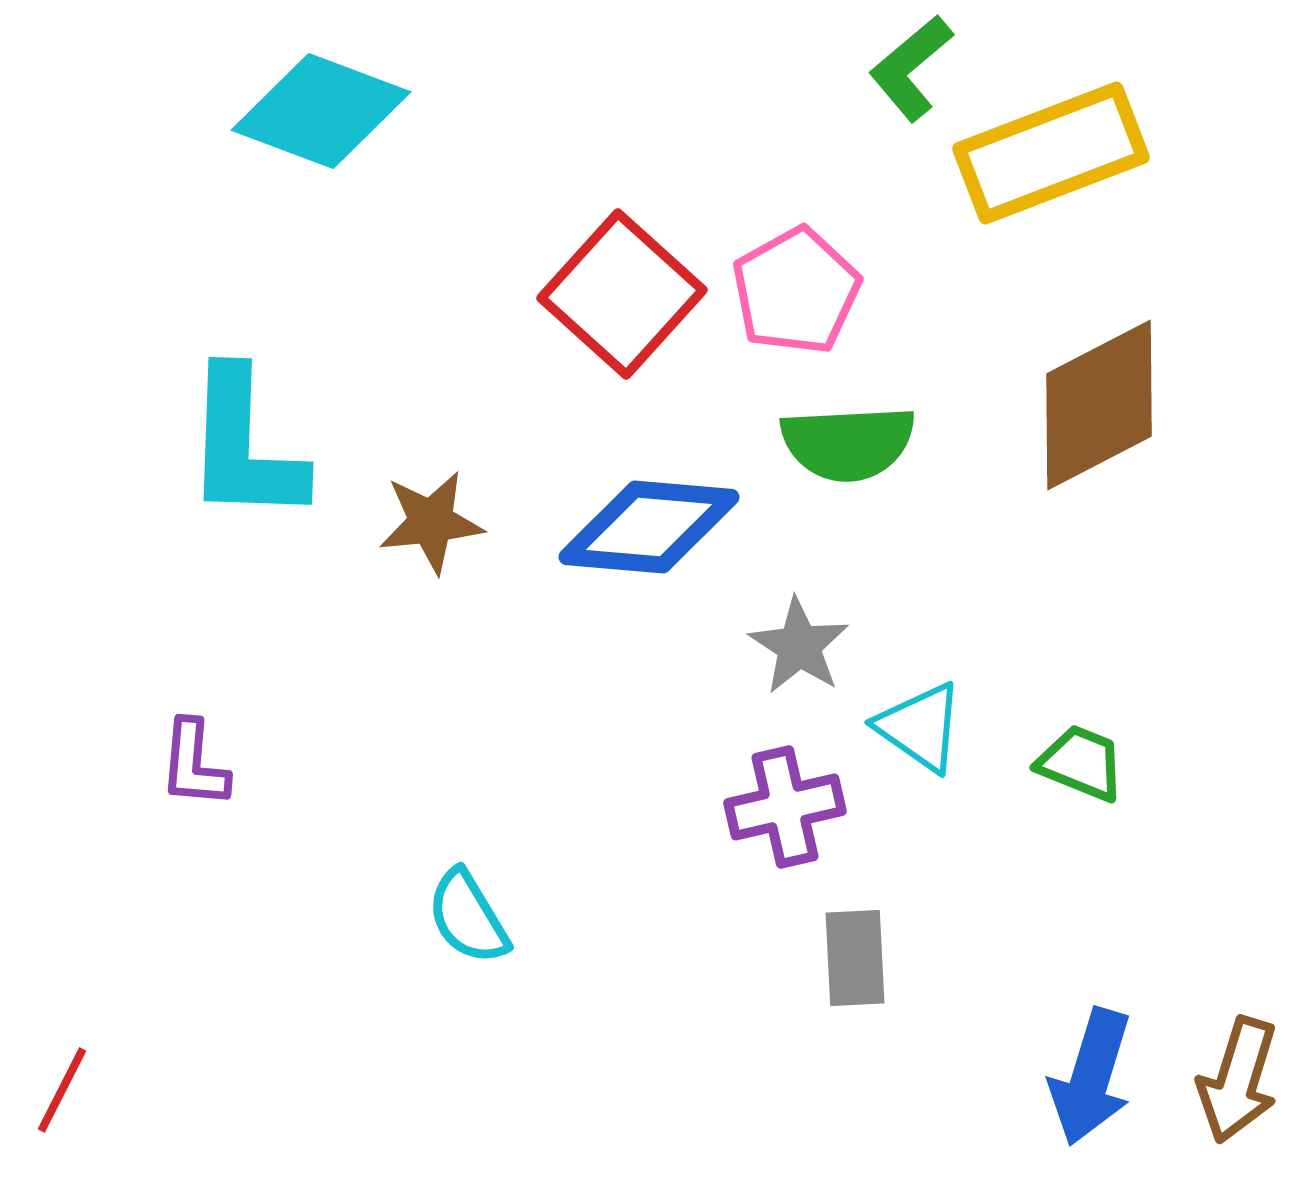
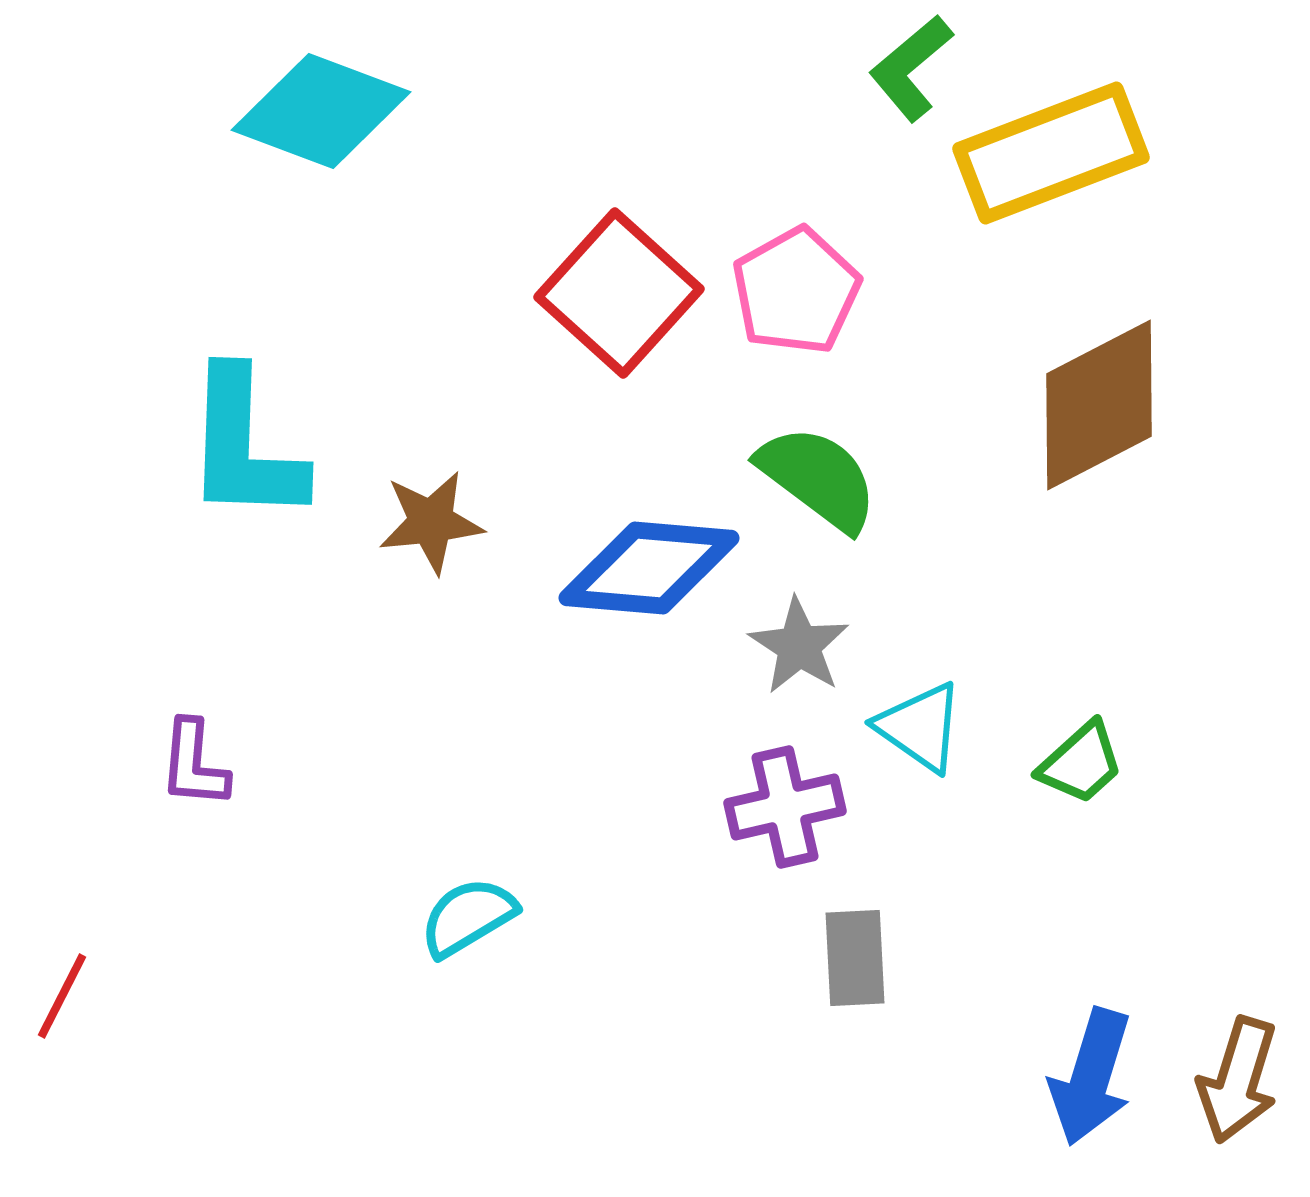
red square: moved 3 px left, 1 px up
green semicircle: moved 30 px left, 35 px down; rotated 140 degrees counterclockwise
blue diamond: moved 41 px down
green trapezoid: rotated 116 degrees clockwise
cyan semicircle: rotated 90 degrees clockwise
red line: moved 94 px up
